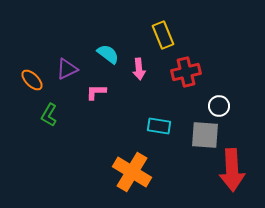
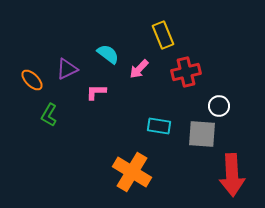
pink arrow: rotated 50 degrees clockwise
gray square: moved 3 px left, 1 px up
red arrow: moved 5 px down
